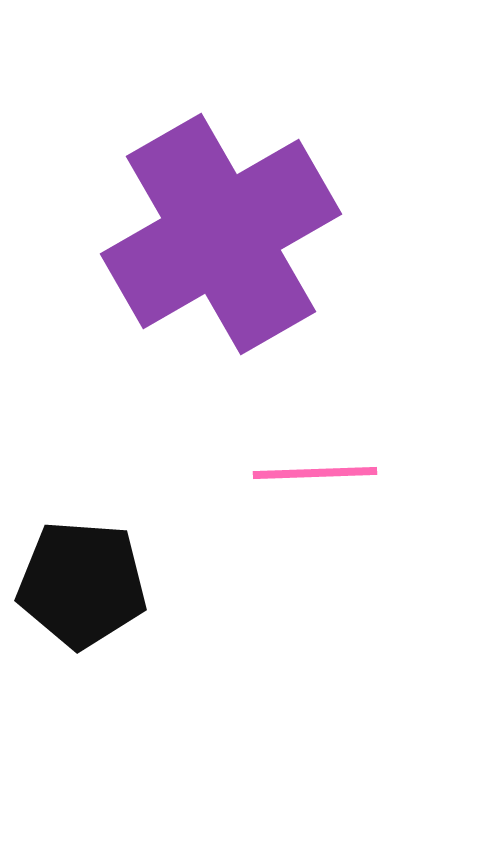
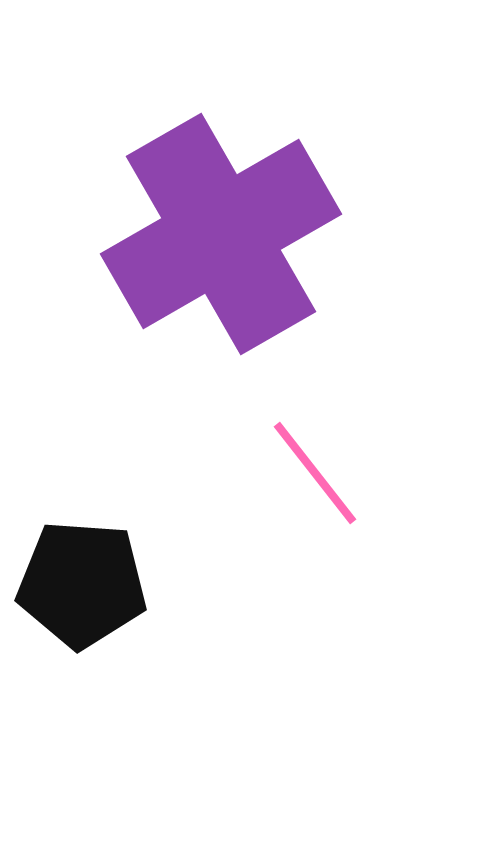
pink line: rotated 54 degrees clockwise
